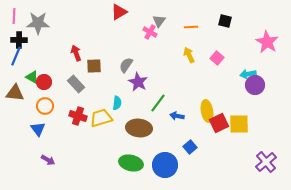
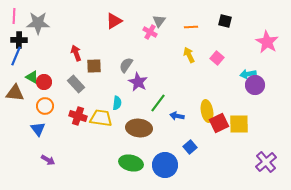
red triangle: moved 5 px left, 9 px down
yellow trapezoid: rotated 25 degrees clockwise
